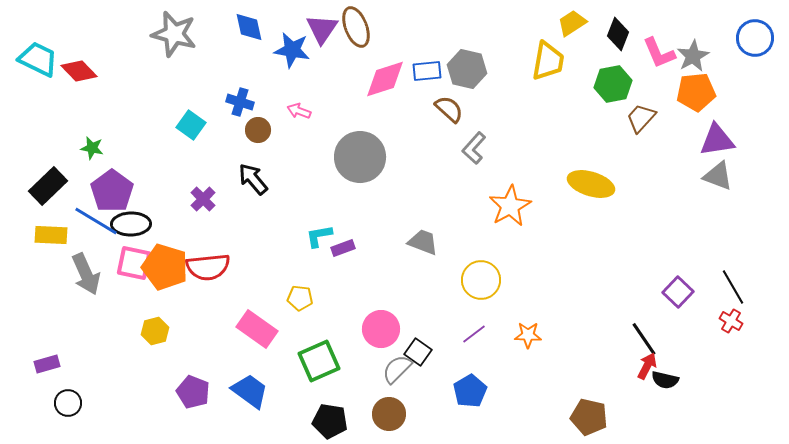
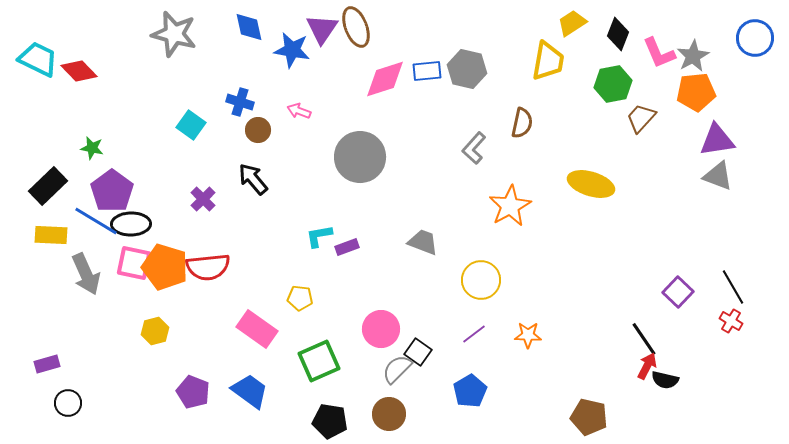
brown semicircle at (449, 109): moved 73 px right, 14 px down; rotated 60 degrees clockwise
purple rectangle at (343, 248): moved 4 px right, 1 px up
